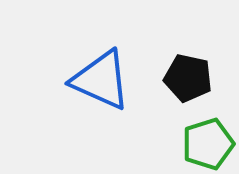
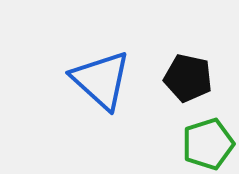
blue triangle: rotated 18 degrees clockwise
